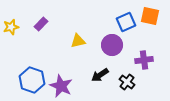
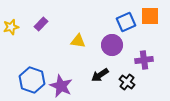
orange square: rotated 12 degrees counterclockwise
yellow triangle: rotated 21 degrees clockwise
